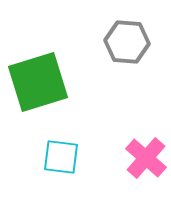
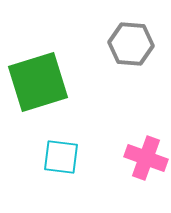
gray hexagon: moved 4 px right, 2 px down
pink cross: rotated 21 degrees counterclockwise
